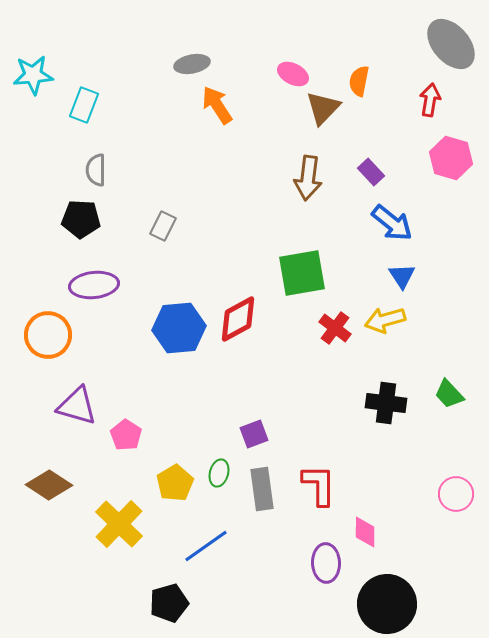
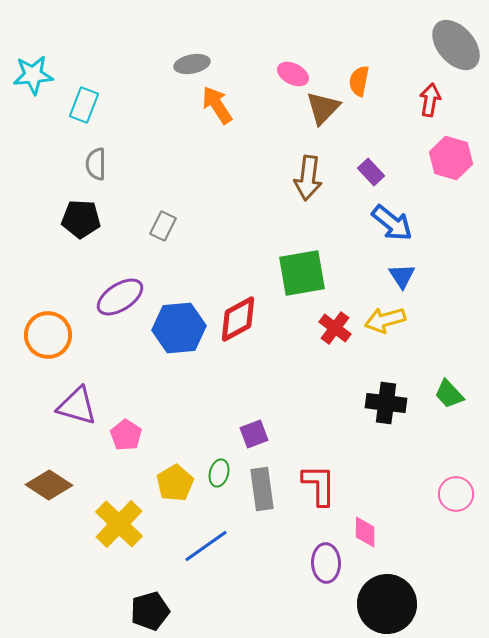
gray ellipse at (451, 44): moved 5 px right, 1 px down
gray semicircle at (96, 170): moved 6 px up
purple ellipse at (94, 285): moved 26 px right, 12 px down; rotated 27 degrees counterclockwise
black pentagon at (169, 603): moved 19 px left, 8 px down
